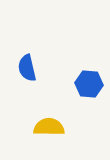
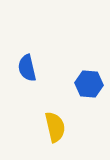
yellow semicircle: moved 6 px right; rotated 76 degrees clockwise
